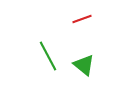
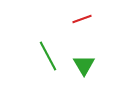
green triangle: rotated 20 degrees clockwise
